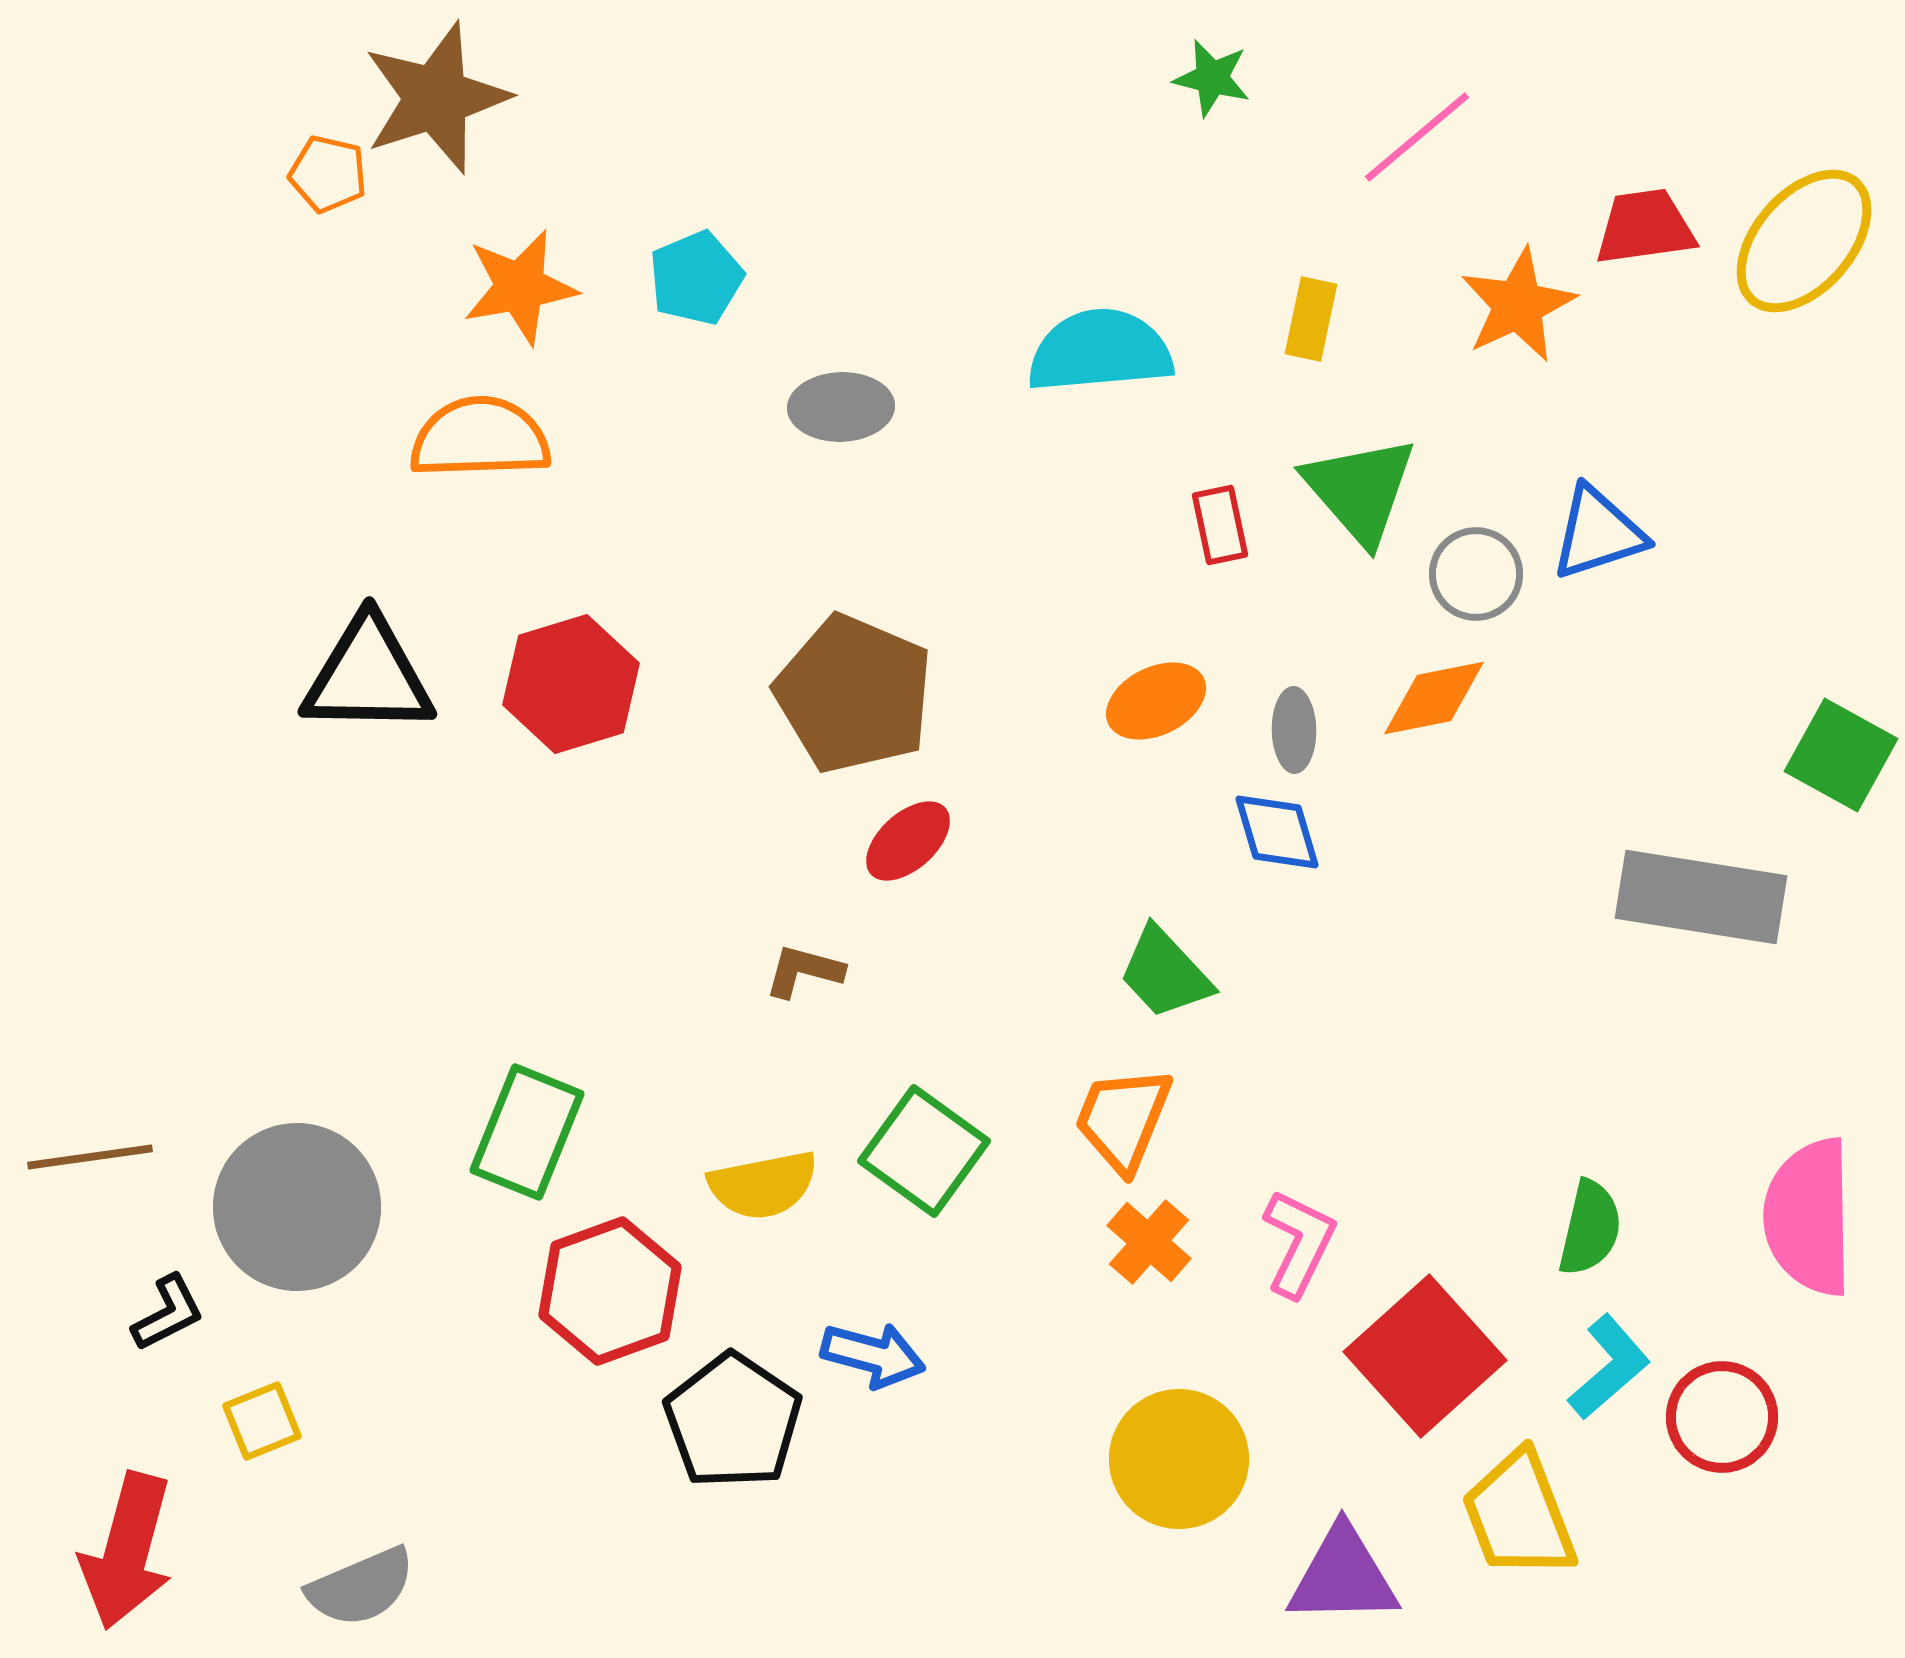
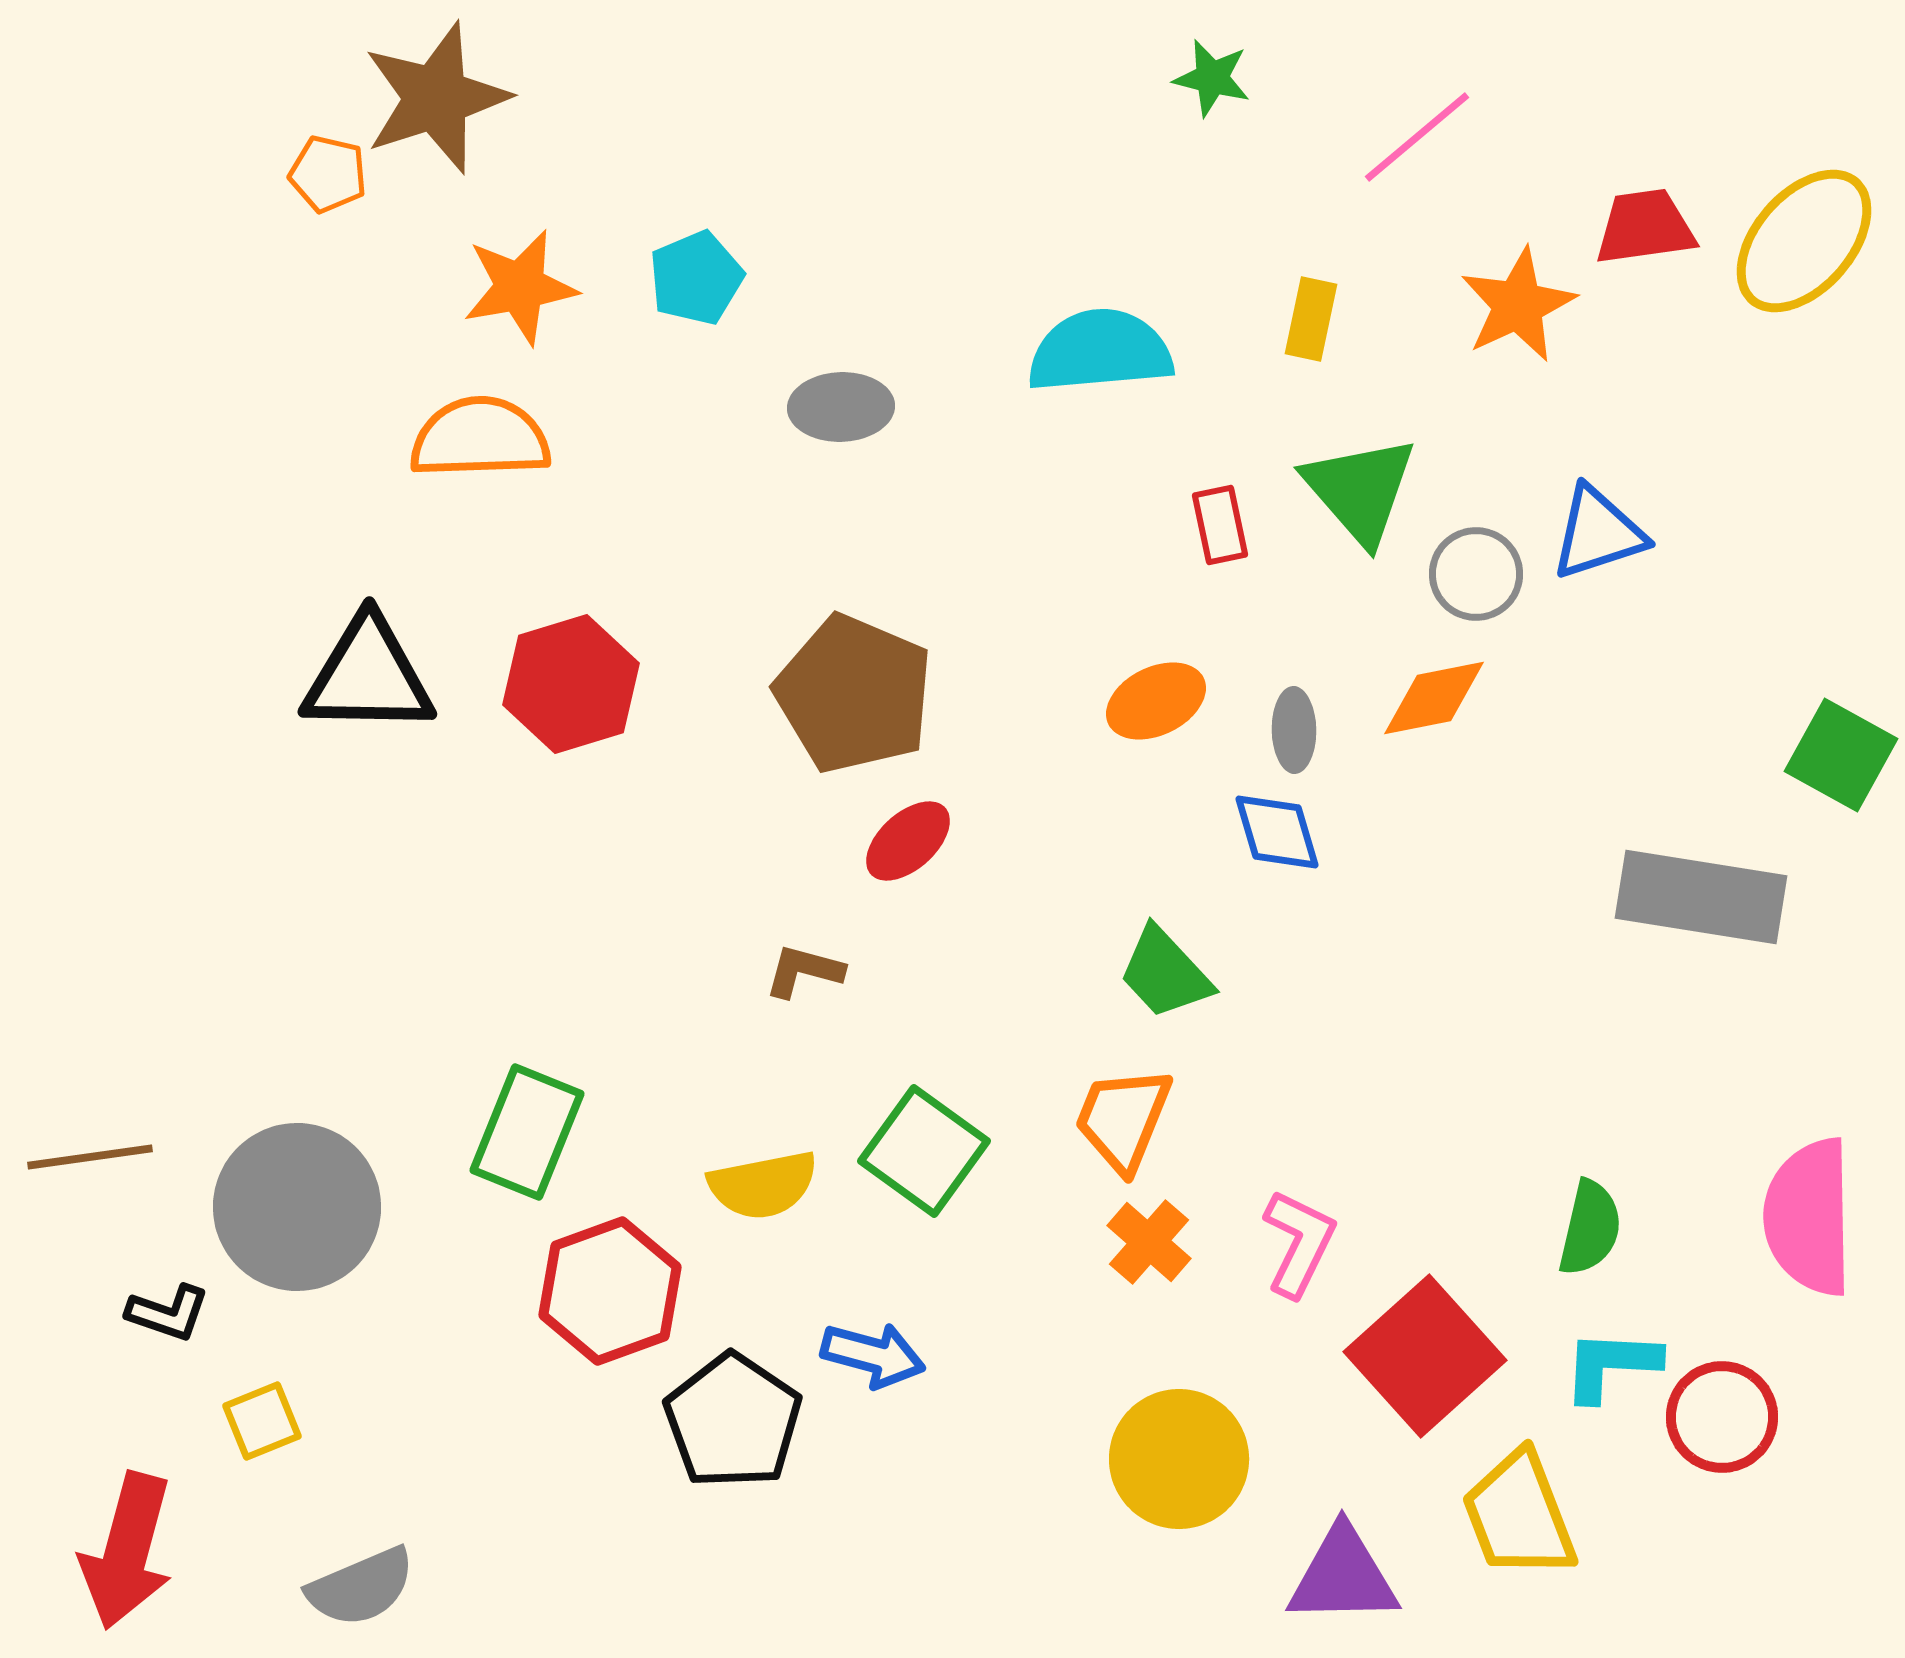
black L-shape at (168, 1313): rotated 46 degrees clockwise
cyan L-shape at (1609, 1367): moved 2 px right, 2 px up; rotated 136 degrees counterclockwise
